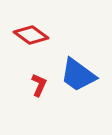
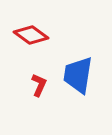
blue trapezoid: rotated 63 degrees clockwise
